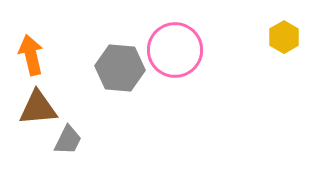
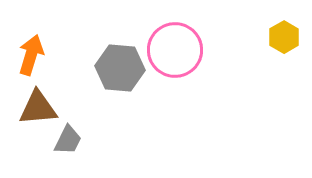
orange arrow: rotated 30 degrees clockwise
